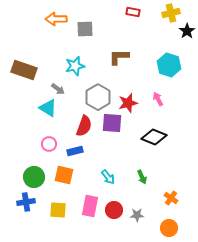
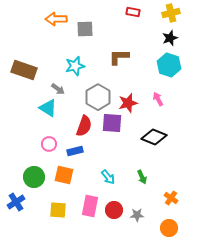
black star: moved 17 px left, 7 px down; rotated 14 degrees clockwise
blue cross: moved 10 px left; rotated 24 degrees counterclockwise
